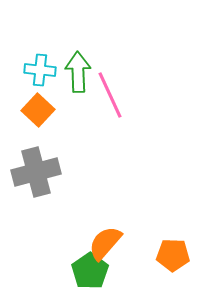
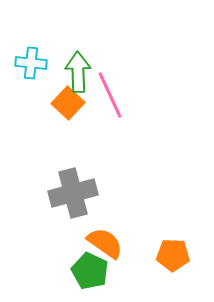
cyan cross: moved 9 px left, 7 px up
orange square: moved 30 px right, 7 px up
gray cross: moved 37 px right, 21 px down
orange semicircle: rotated 84 degrees clockwise
green pentagon: rotated 12 degrees counterclockwise
